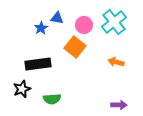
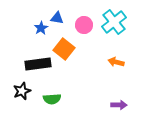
orange square: moved 11 px left, 2 px down
black star: moved 2 px down
